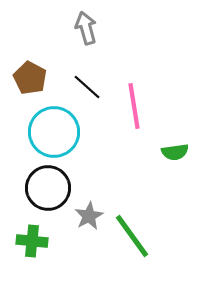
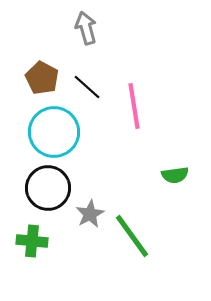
brown pentagon: moved 12 px right
green semicircle: moved 23 px down
gray star: moved 1 px right, 2 px up
